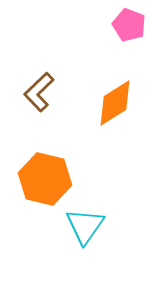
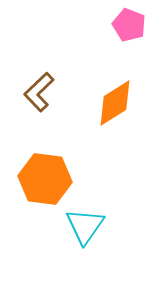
orange hexagon: rotated 6 degrees counterclockwise
